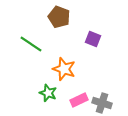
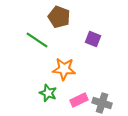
green line: moved 6 px right, 4 px up
orange star: rotated 15 degrees counterclockwise
